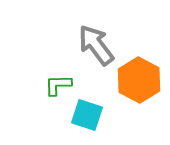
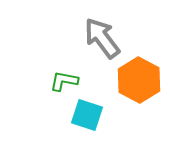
gray arrow: moved 6 px right, 7 px up
green L-shape: moved 6 px right, 4 px up; rotated 12 degrees clockwise
